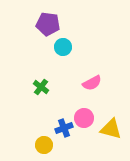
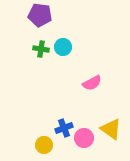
purple pentagon: moved 8 px left, 9 px up
green cross: moved 38 px up; rotated 28 degrees counterclockwise
pink circle: moved 20 px down
yellow triangle: rotated 20 degrees clockwise
